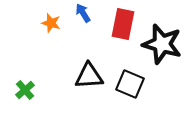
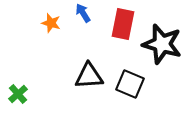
green cross: moved 7 px left, 4 px down
